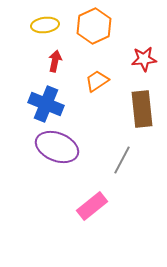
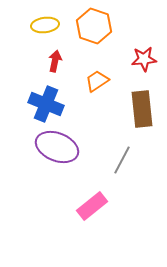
orange hexagon: rotated 16 degrees counterclockwise
